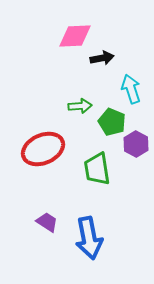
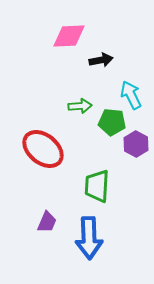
pink diamond: moved 6 px left
black arrow: moved 1 px left, 2 px down
cyan arrow: moved 6 px down; rotated 8 degrees counterclockwise
green pentagon: rotated 16 degrees counterclockwise
red ellipse: rotated 63 degrees clockwise
green trapezoid: moved 17 px down; rotated 12 degrees clockwise
purple trapezoid: rotated 80 degrees clockwise
blue arrow: rotated 9 degrees clockwise
